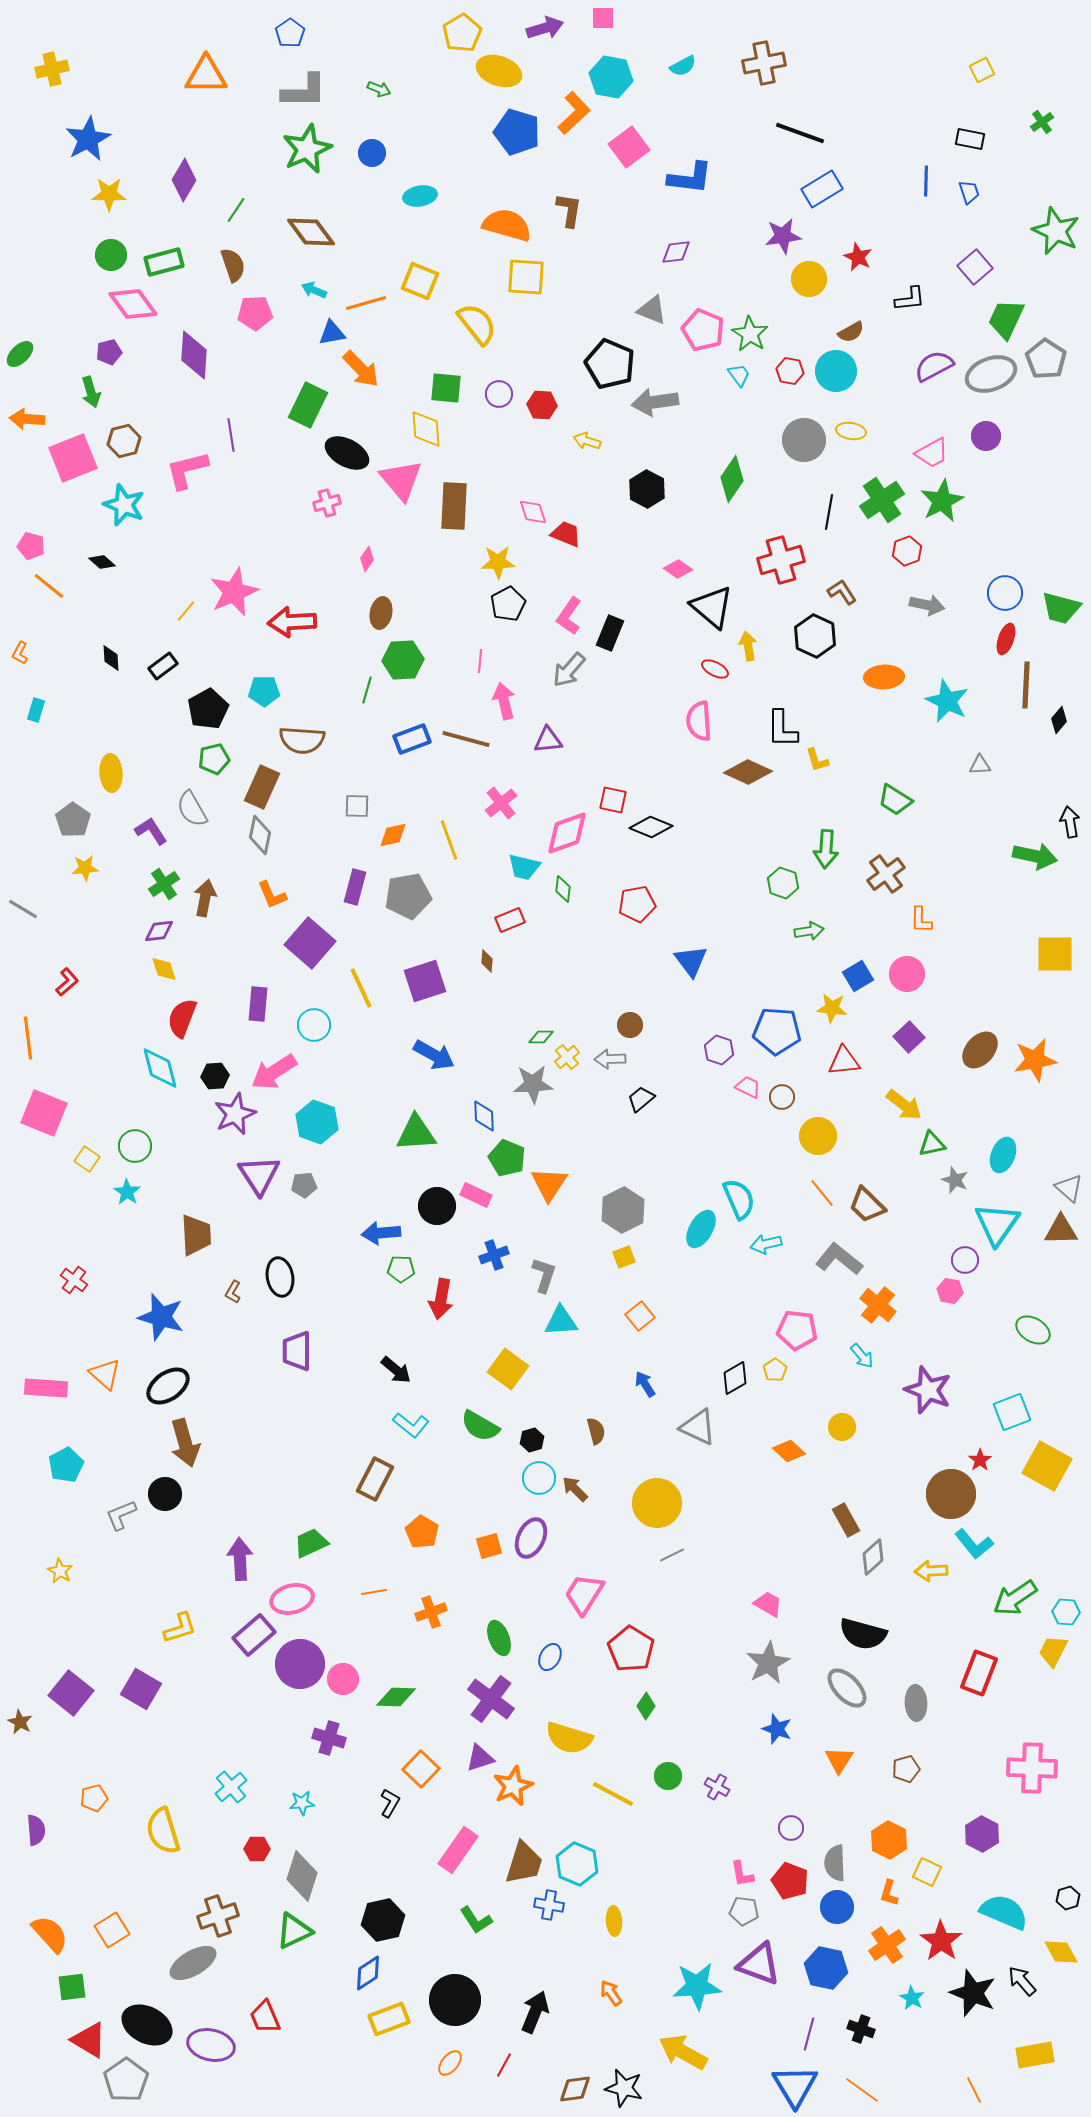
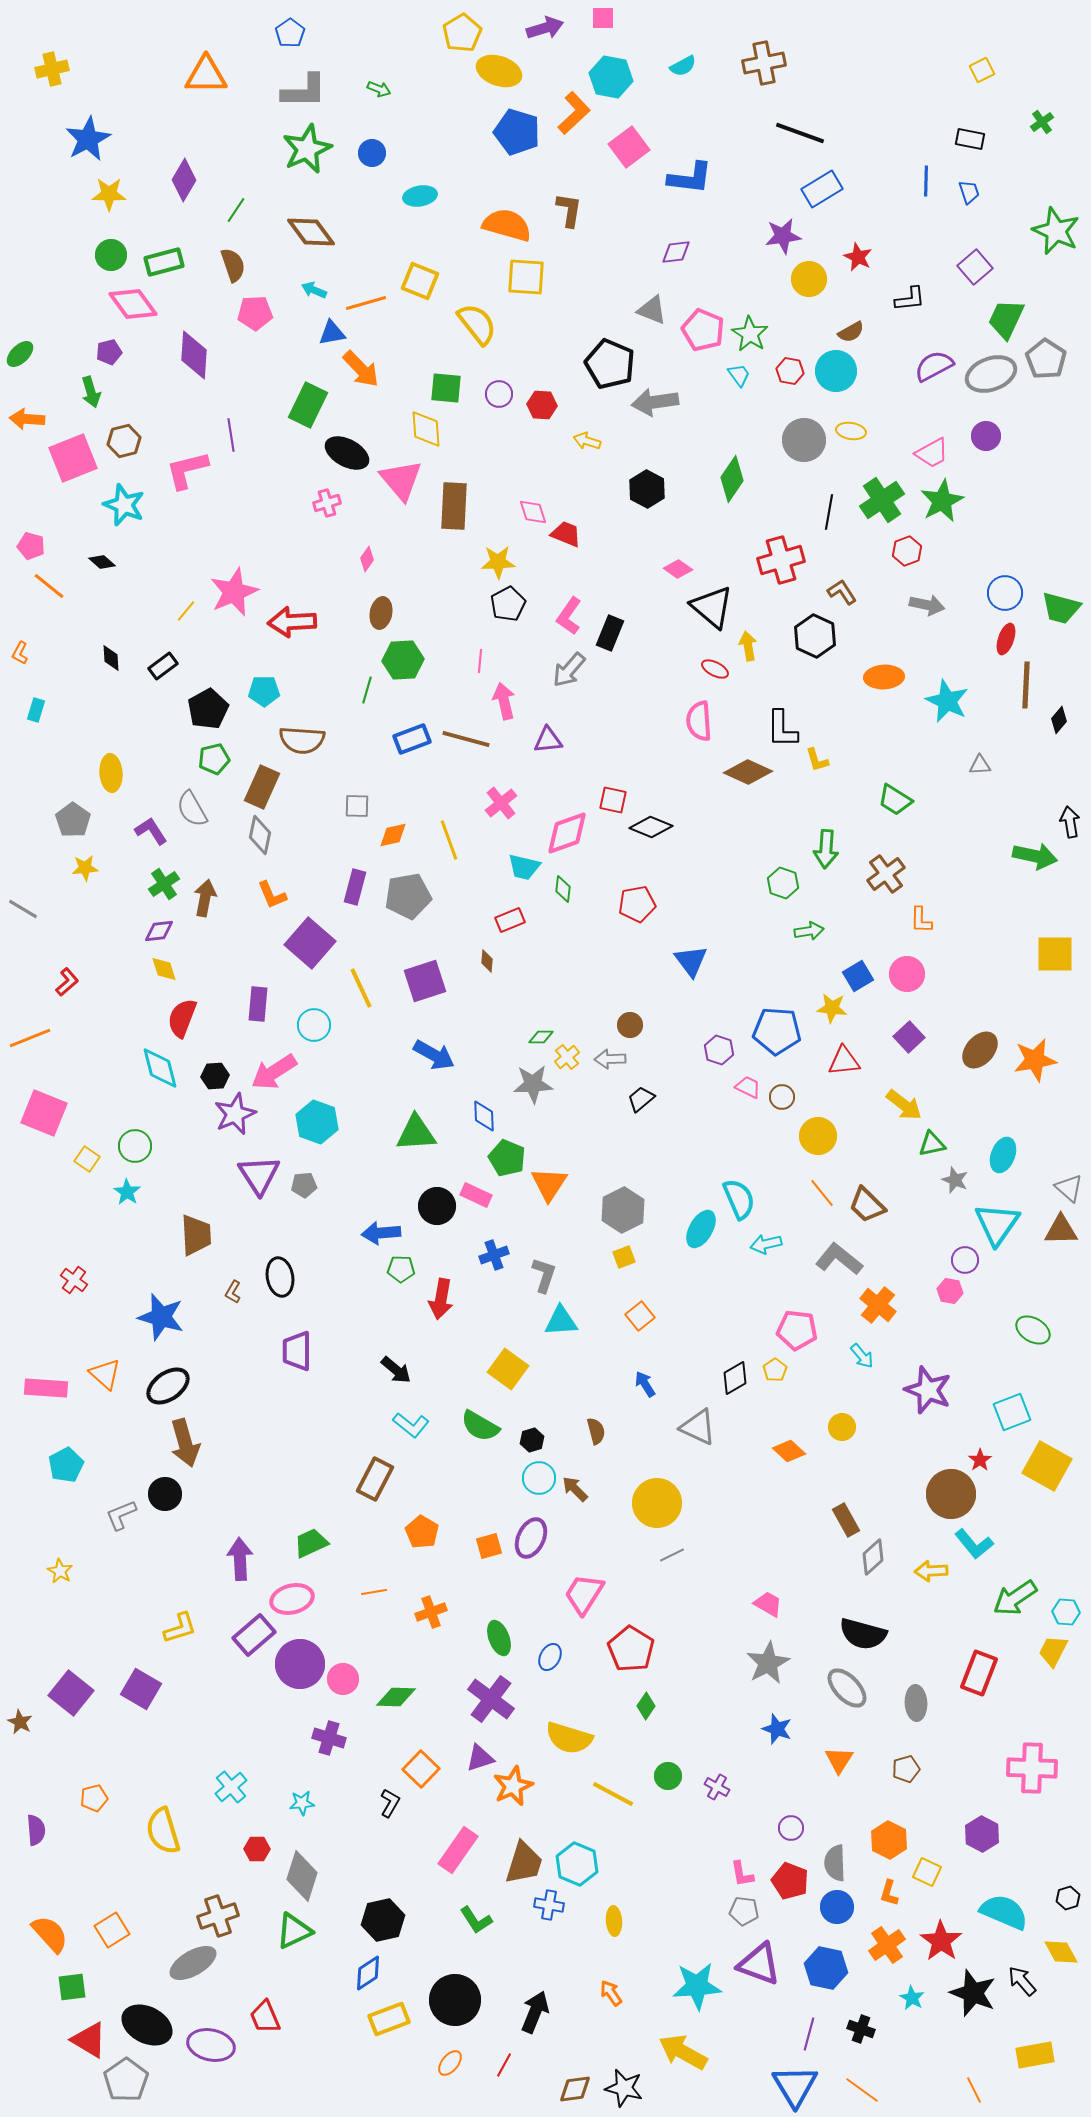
orange line at (28, 1038): moved 2 px right; rotated 75 degrees clockwise
